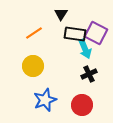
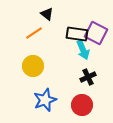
black triangle: moved 14 px left; rotated 24 degrees counterclockwise
black rectangle: moved 2 px right
cyan arrow: moved 2 px left, 1 px down
black cross: moved 1 px left, 3 px down
